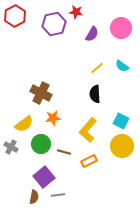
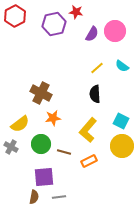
pink circle: moved 6 px left, 3 px down
yellow semicircle: moved 4 px left
purple square: rotated 35 degrees clockwise
gray line: moved 1 px right, 2 px down
